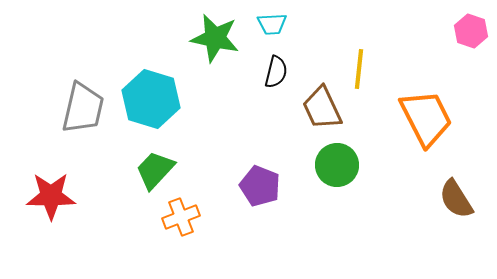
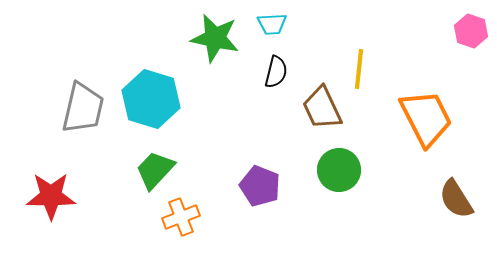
green circle: moved 2 px right, 5 px down
